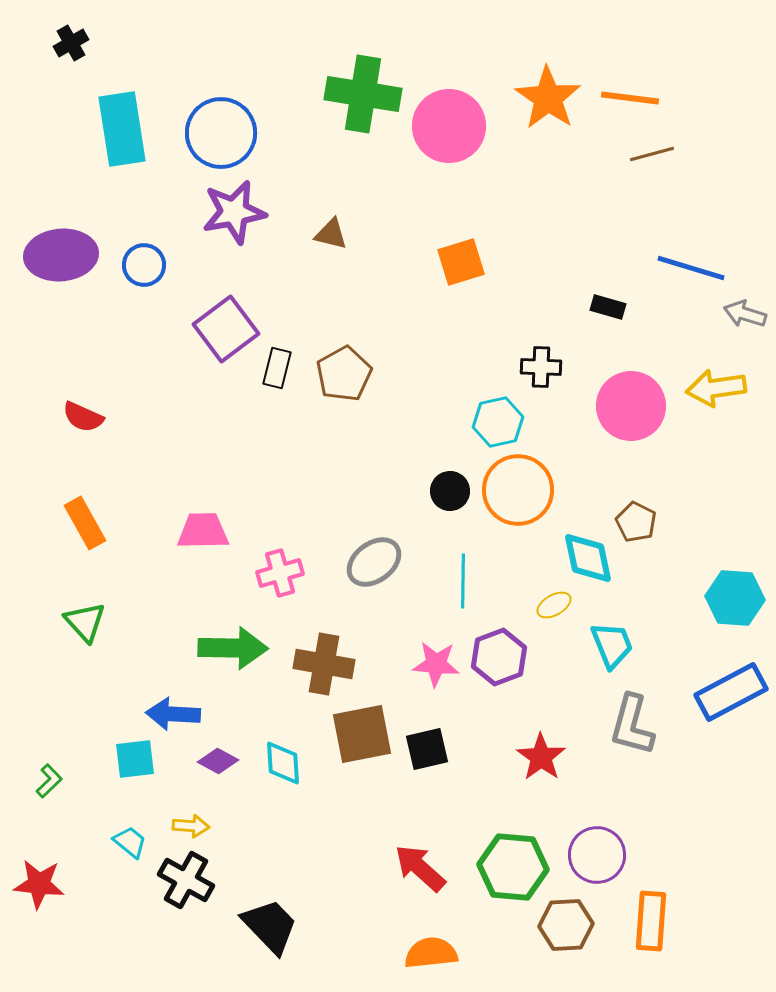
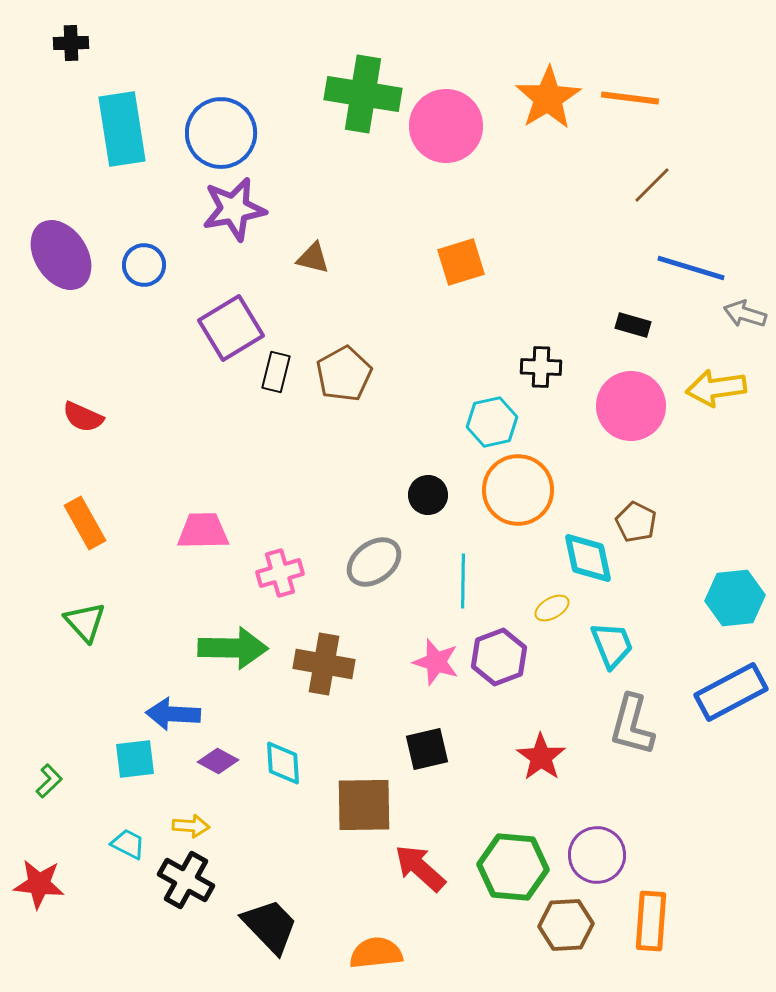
black cross at (71, 43): rotated 28 degrees clockwise
orange star at (548, 98): rotated 6 degrees clockwise
pink circle at (449, 126): moved 3 px left
brown line at (652, 154): moved 31 px down; rotated 30 degrees counterclockwise
purple star at (234, 212): moved 3 px up
brown triangle at (331, 234): moved 18 px left, 24 px down
purple ellipse at (61, 255): rotated 62 degrees clockwise
black rectangle at (608, 307): moved 25 px right, 18 px down
purple square at (226, 329): moved 5 px right, 1 px up; rotated 6 degrees clockwise
black rectangle at (277, 368): moved 1 px left, 4 px down
cyan hexagon at (498, 422): moved 6 px left
black circle at (450, 491): moved 22 px left, 4 px down
cyan hexagon at (735, 598): rotated 10 degrees counterclockwise
yellow ellipse at (554, 605): moved 2 px left, 3 px down
pink star at (436, 664): moved 2 px up; rotated 12 degrees clockwise
brown square at (362, 734): moved 2 px right, 71 px down; rotated 10 degrees clockwise
cyan trapezoid at (130, 842): moved 2 px left, 2 px down; rotated 12 degrees counterclockwise
orange semicircle at (431, 953): moved 55 px left
